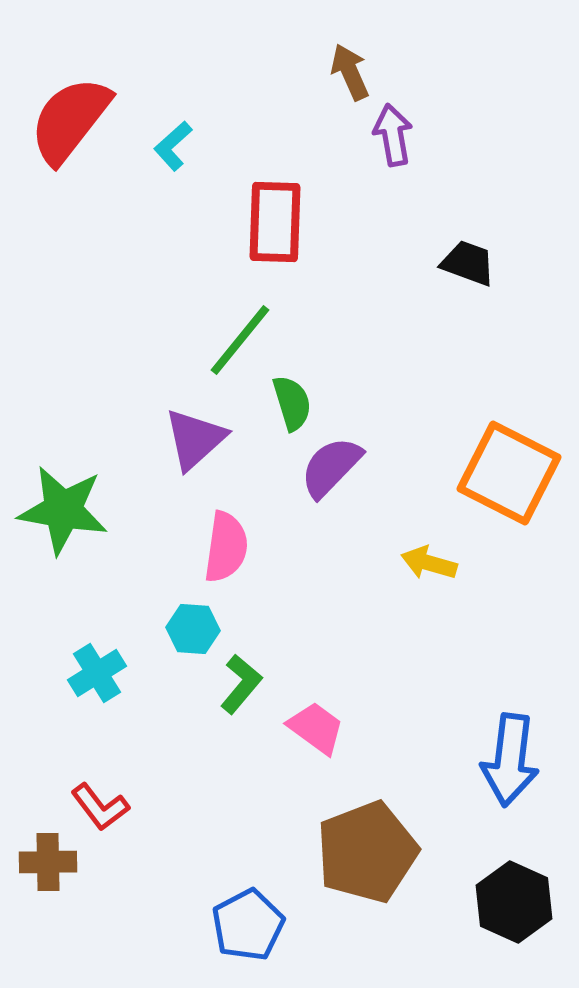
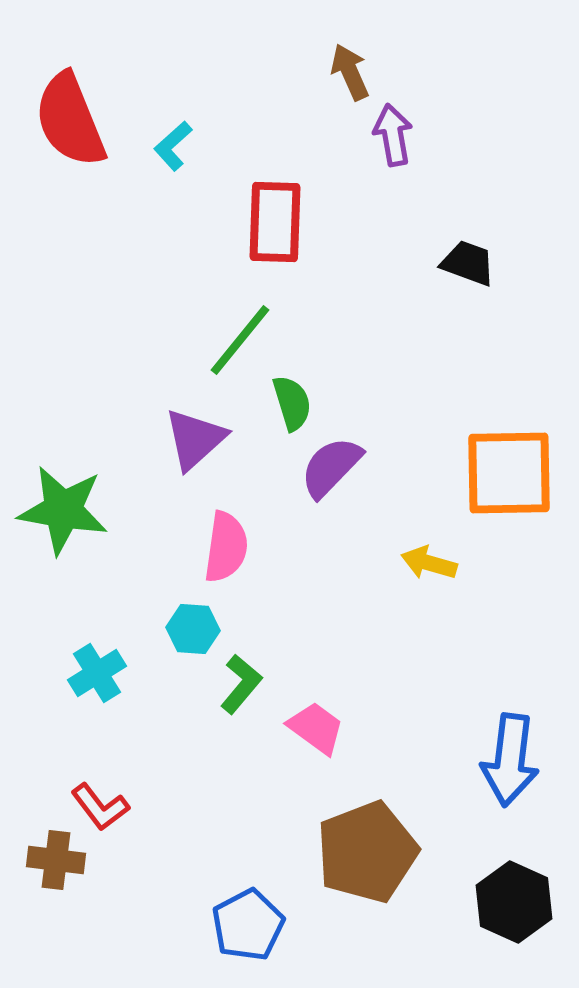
red semicircle: rotated 60 degrees counterclockwise
orange square: rotated 28 degrees counterclockwise
brown cross: moved 8 px right, 2 px up; rotated 8 degrees clockwise
